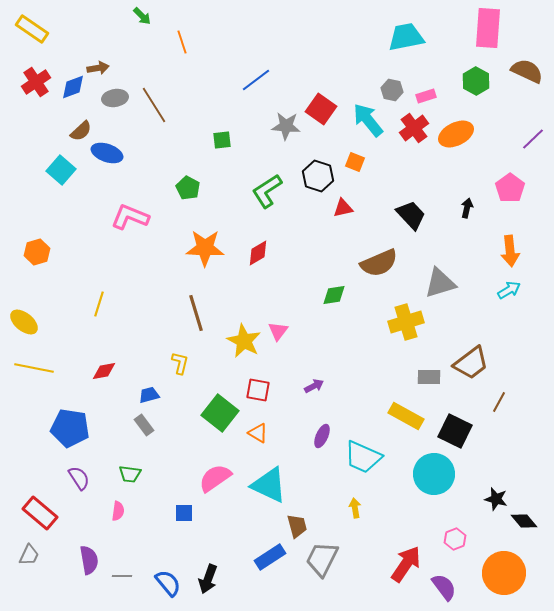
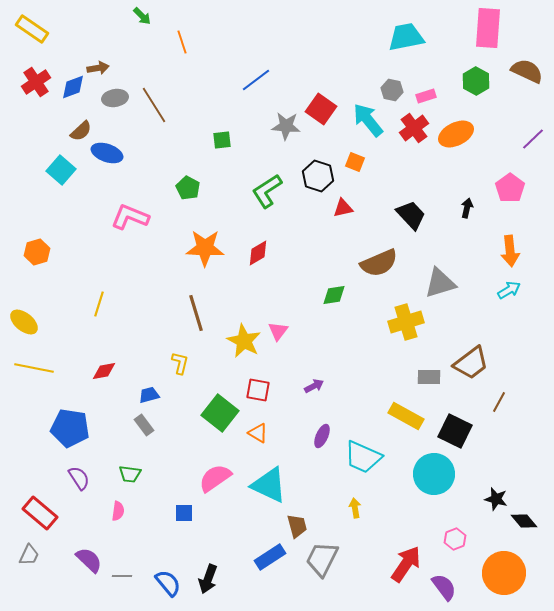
purple semicircle at (89, 560): rotated 36 degrees counterclockwise
